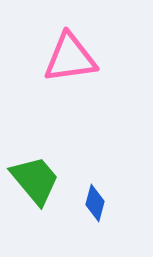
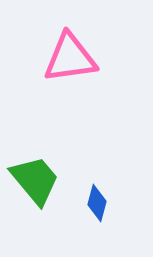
blue diamond: moved 2 px right
